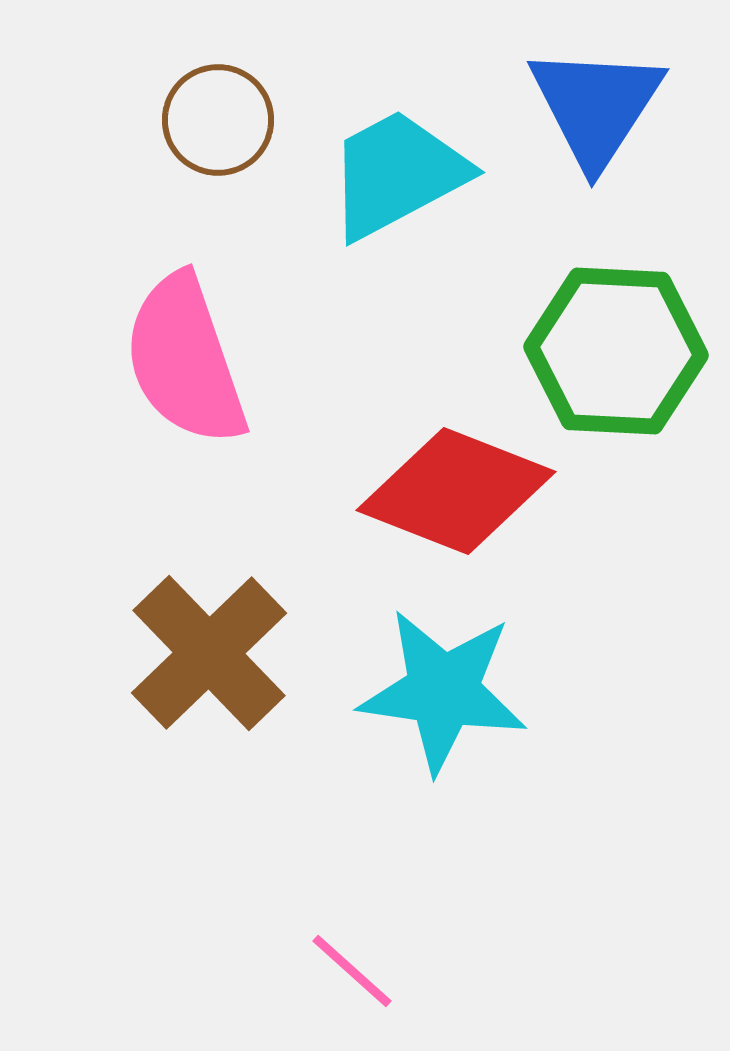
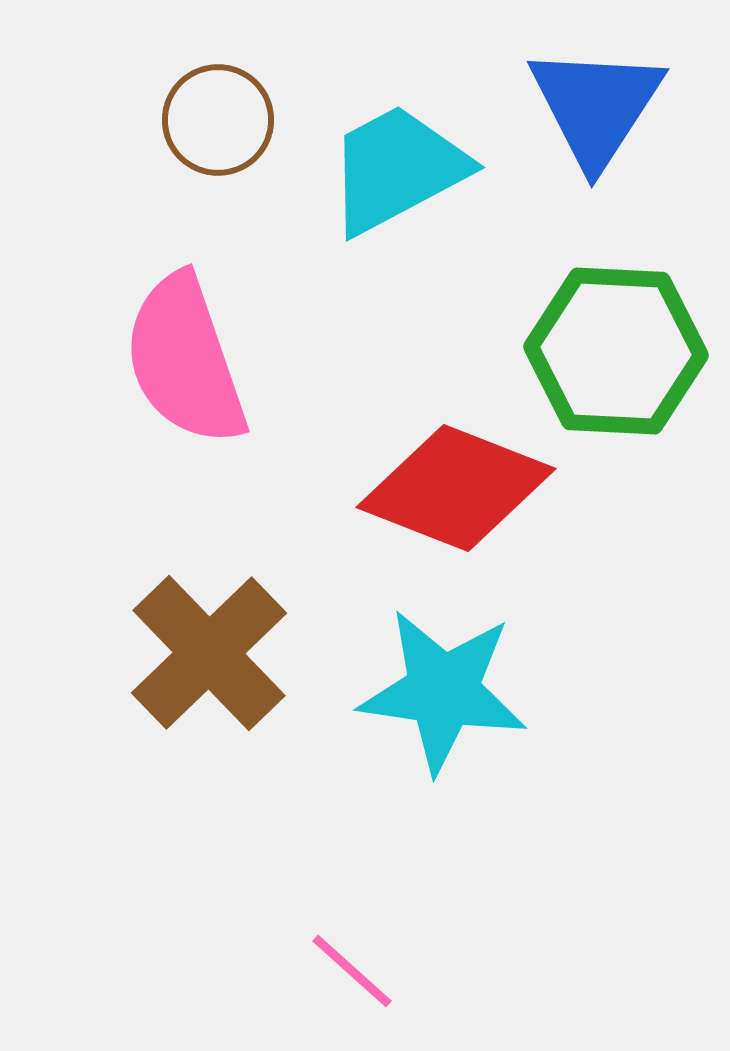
cyan trapezoid: moved 5 px up
red diamond: moved 3 px up
